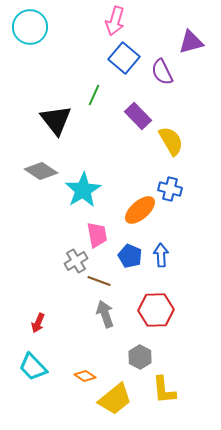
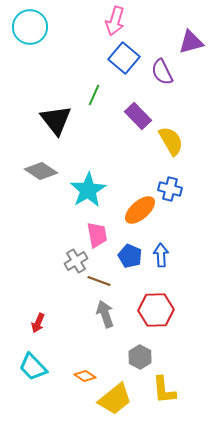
cyan star: moved 5 px right
